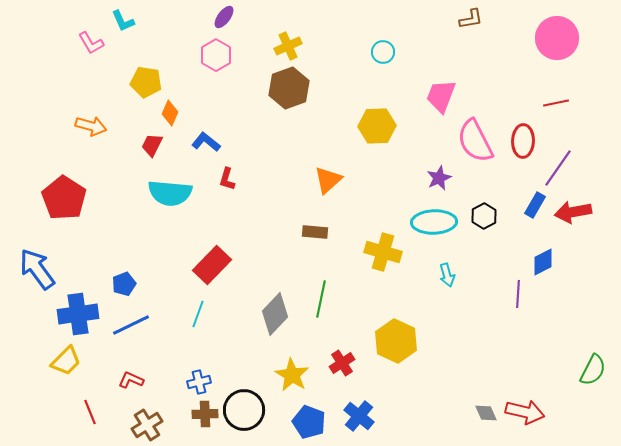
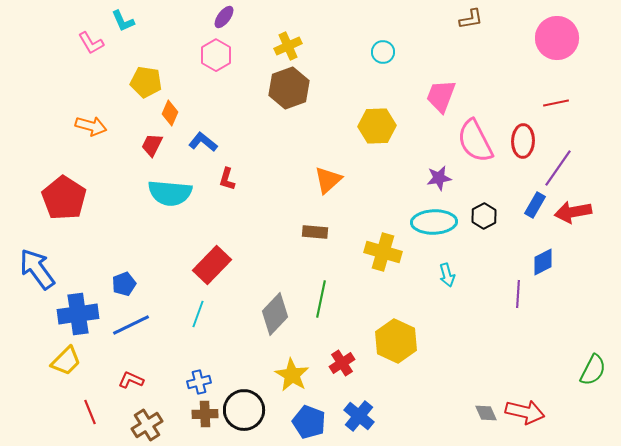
blue L-shape at (206, 142): moved 3 px left
purple star at (439, 178): rotated 15 degrees clockwise
